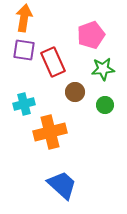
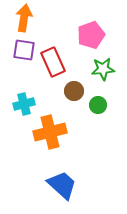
brown circle: moved 1 px left, 1 px up
green circle: moved 7 px left
